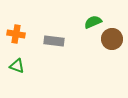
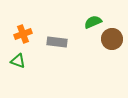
orange cross: moved 7 px right; rotated 30 degrees counterclockwise
gray rectangle: moved 3 px right, 1 px down
green triangle: moved 1 px right, 5 px up
